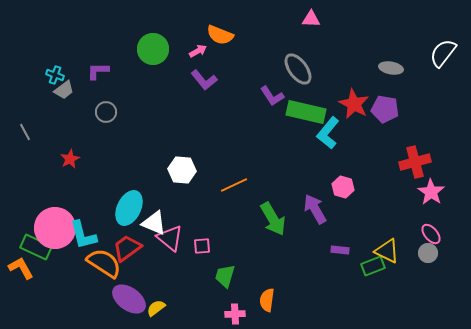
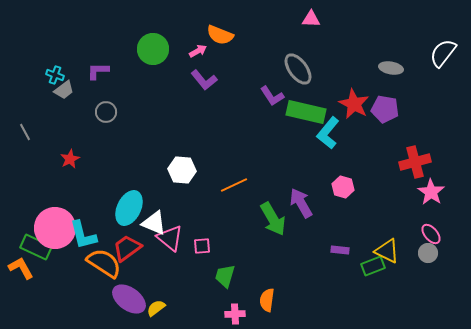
purple arrow at (315, 209): moved 14 px left, 6 px up
